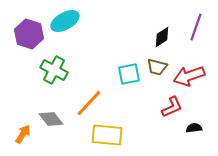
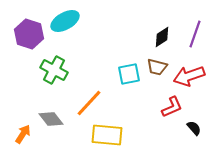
purple line: moved 1 px left, 7 px down
black semicircle: rotated 56 degrees clockwise
